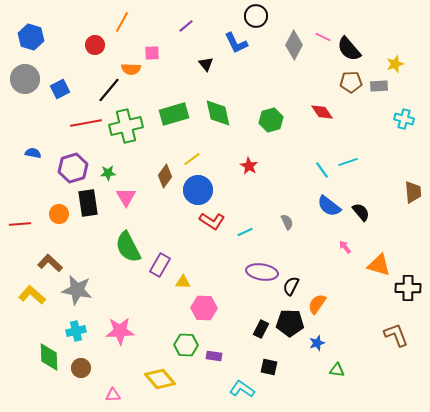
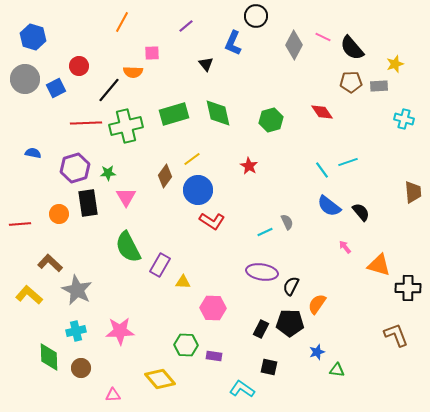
blue hexagon at (31, 37): moved 2 px right
blue L-shape at (236, 43): moved 3 px left; rotated 50 degrees clockwise
red circle at (95, 45): moved 16 px left, 21 px down
black semicircle at (349, 49): moved 3 px right, 1 px up
orange semicircle at (131, 69): moved 2 px right, 3 px down
blue square at (60, 89): moved 4 px left, 1 px up
red line at (86, 123): rotated 8 degrees clockwise
purple hexagon at (73, 168): moved 2 px right
cyan line at (245, 232): moved 20 px right
gray star at (77, 290): rotated 16 degrees clockwise
yellow L-shape at (32, 295): moved 3 px left
pink hexagon at (204, 308): moved 9 px right
blue star at (317, 343): moved 9 px down
